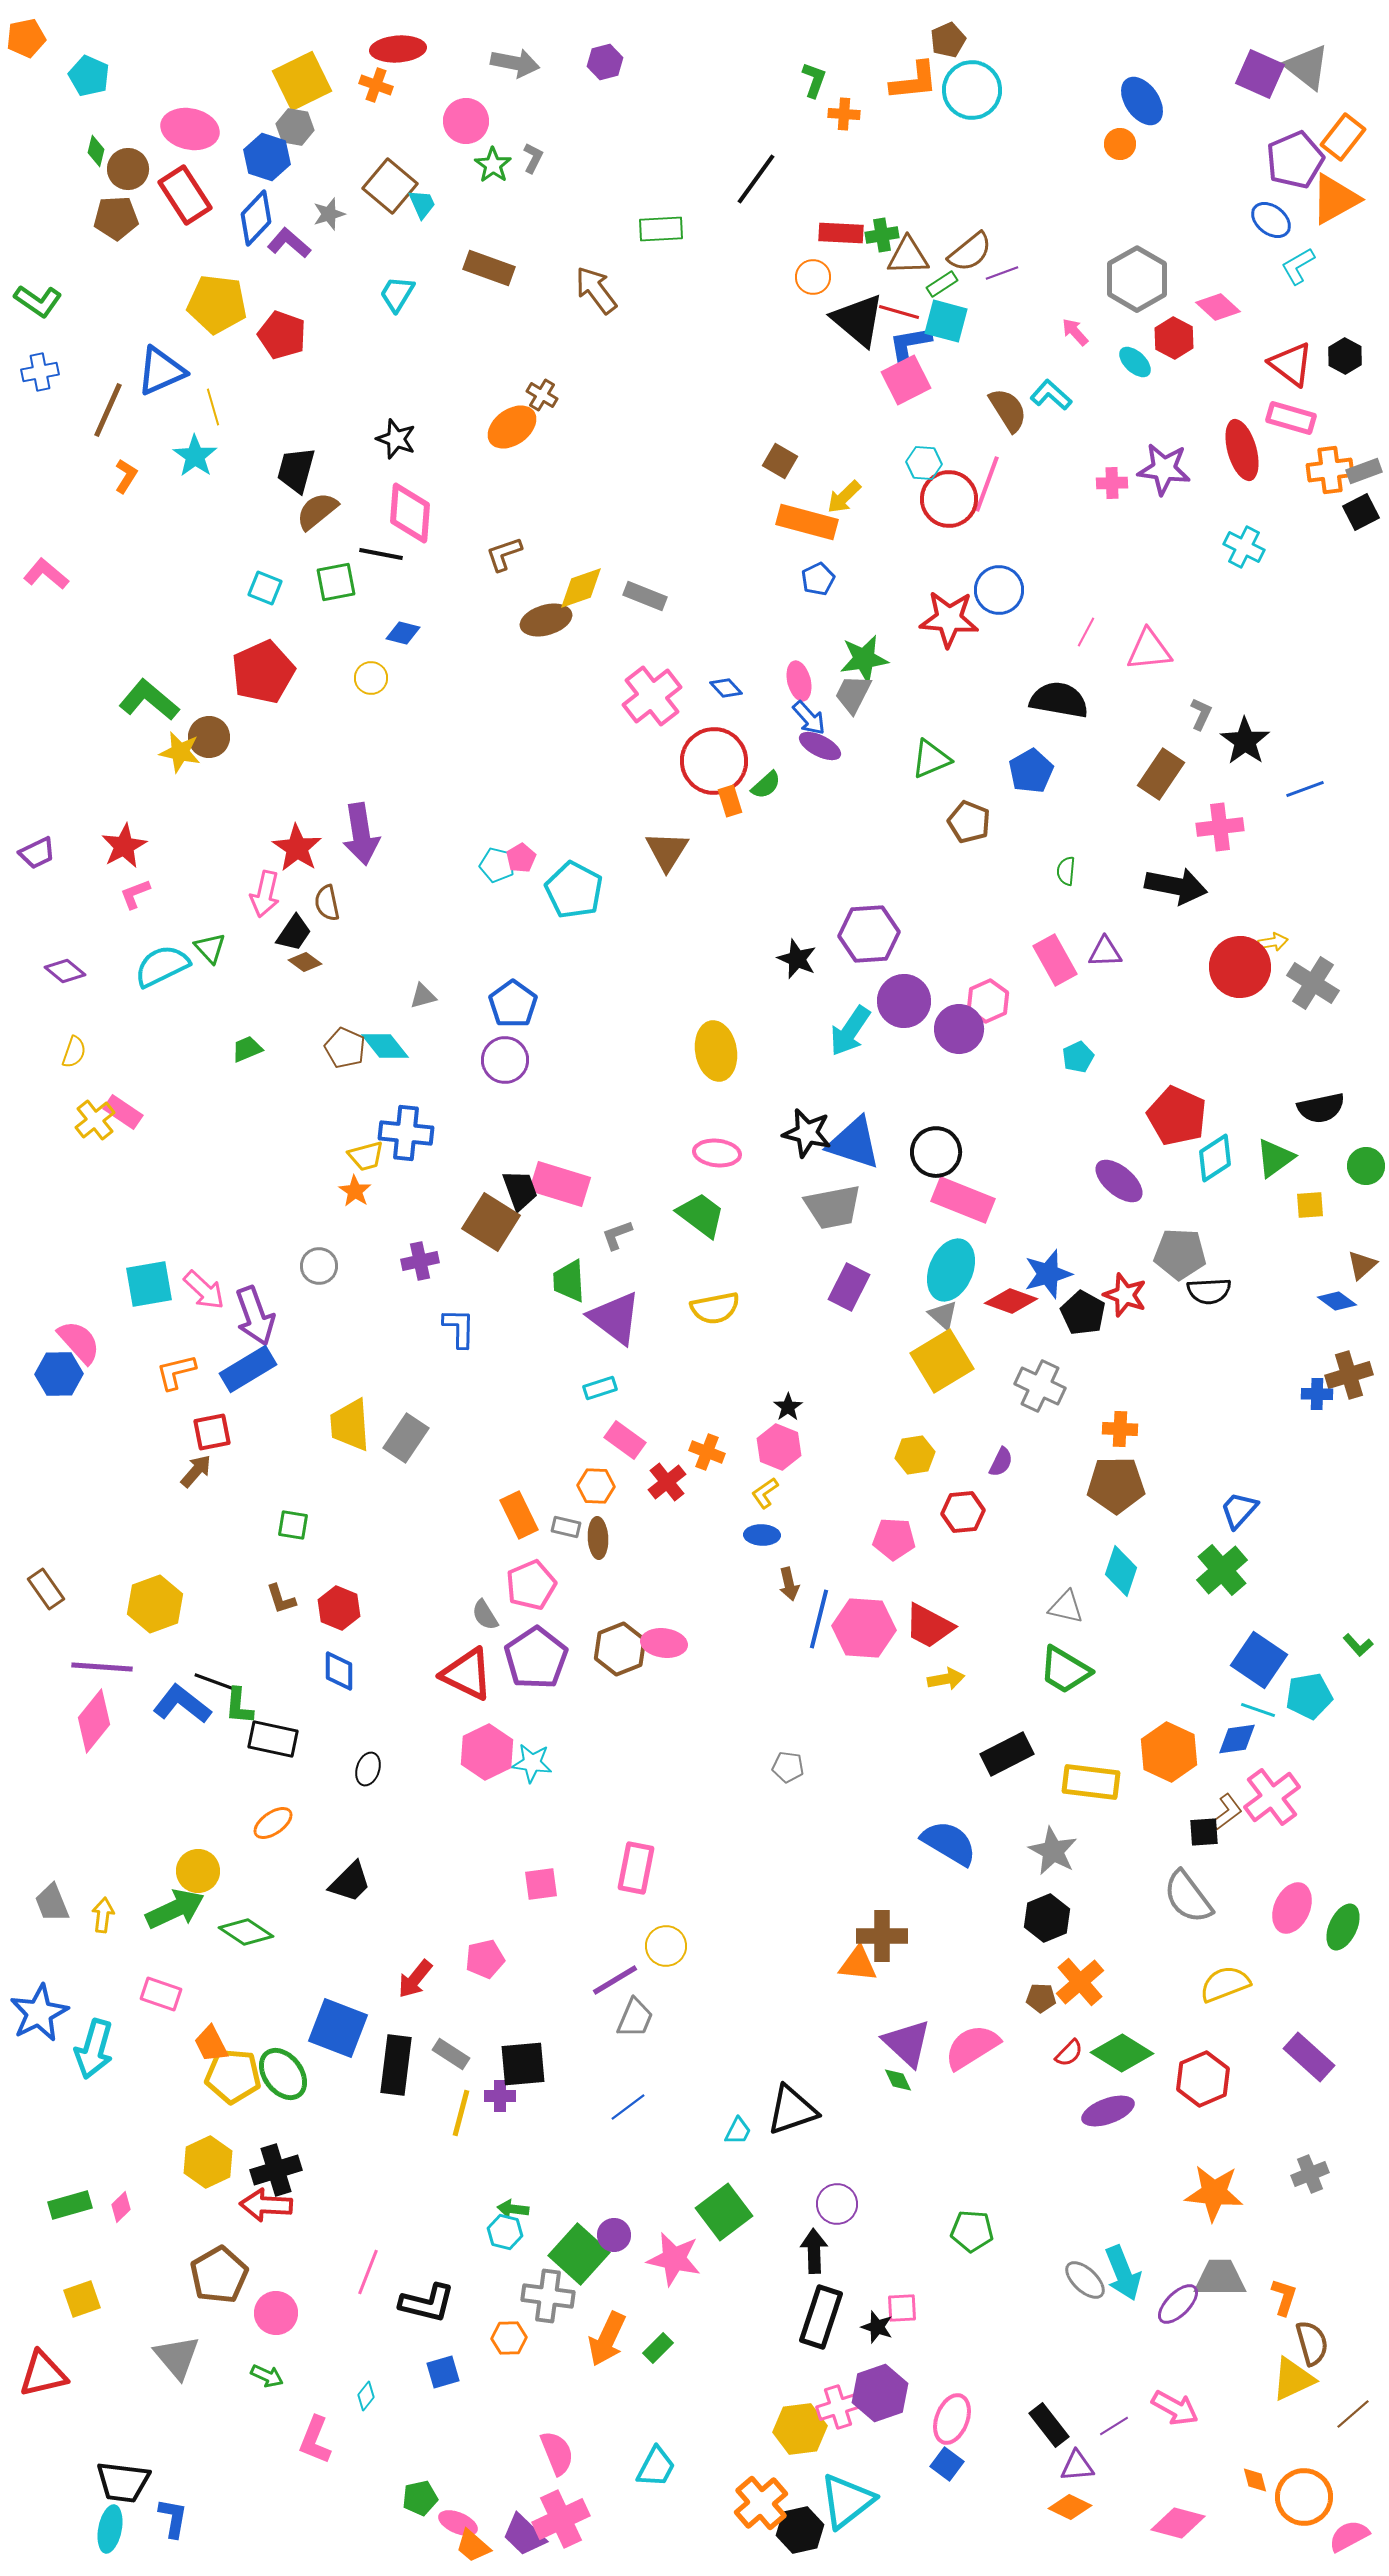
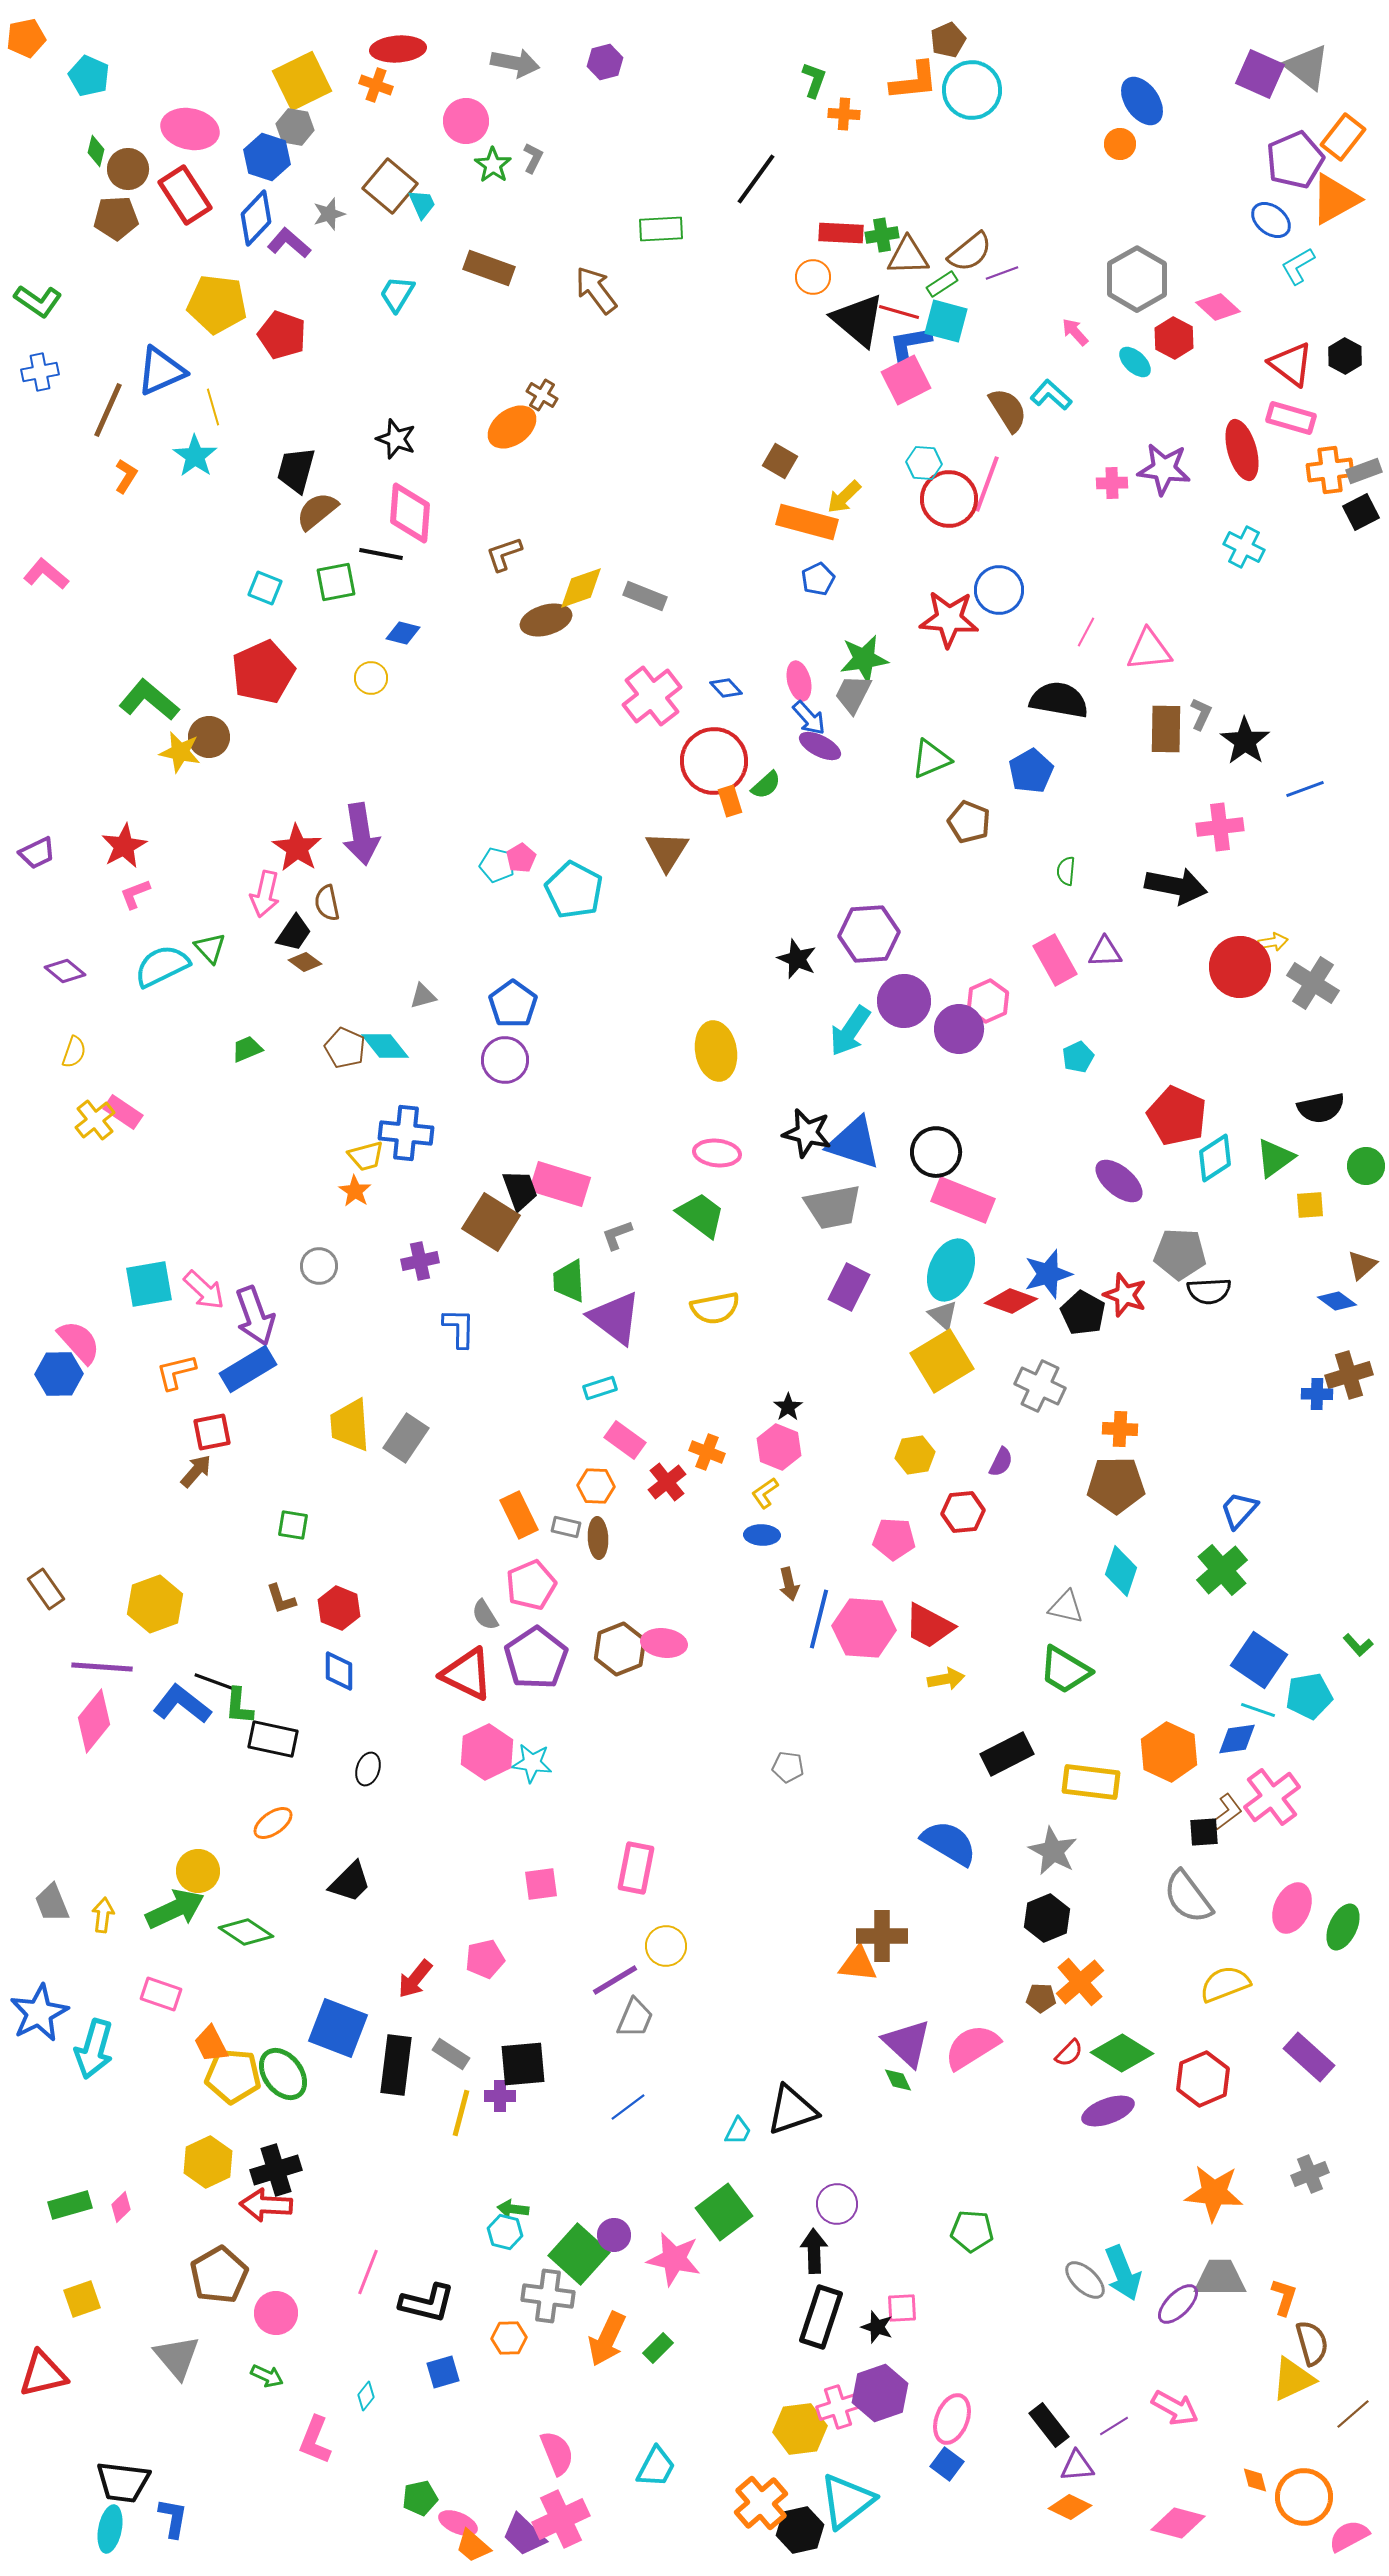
brown rectangle at (1161, 774): moved 5 px right, 45 px up; rotated 33 degrees counterclockwise
